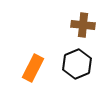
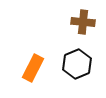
brown cross: moved 3 px up
